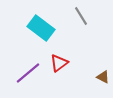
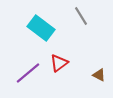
brown triangle: moved 4 px left, 2 px up
